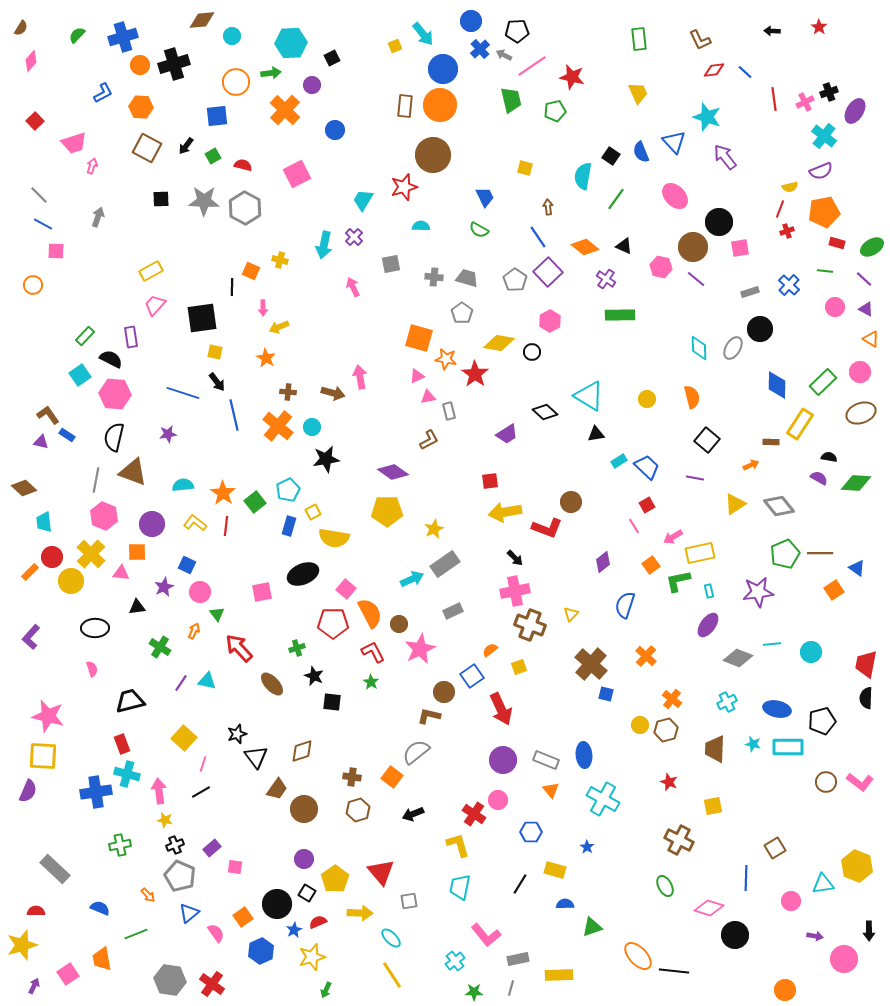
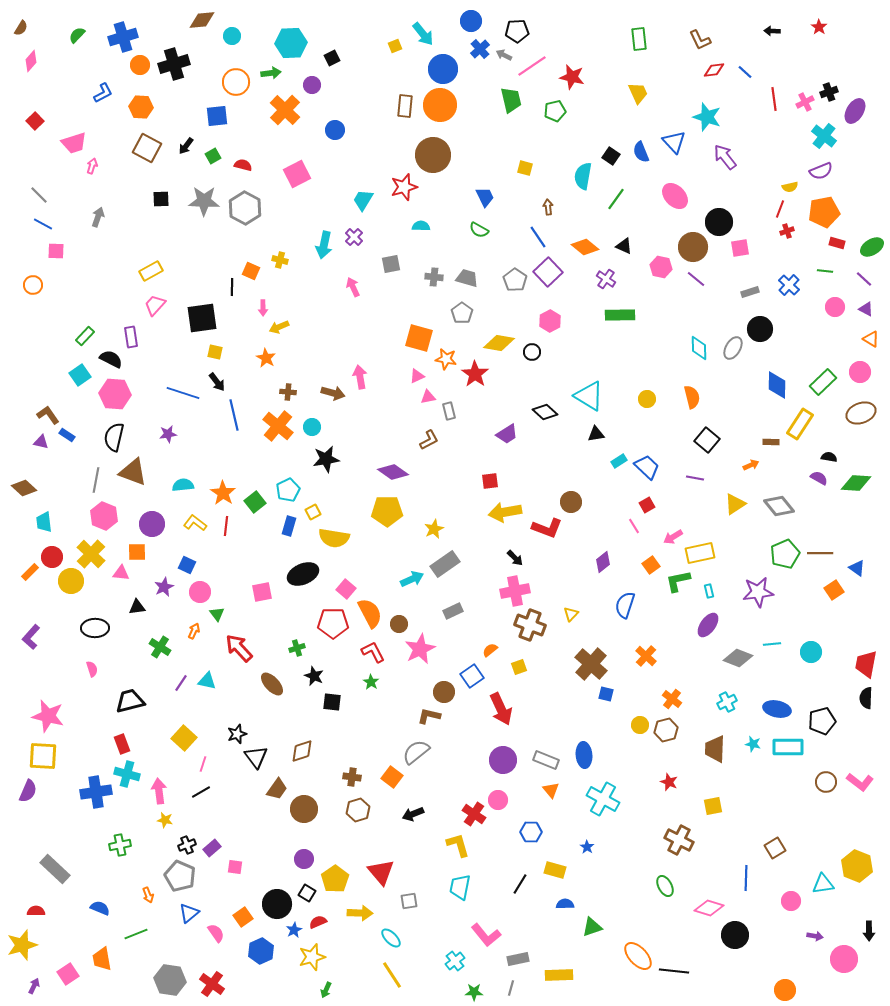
black cross at (175, 845): moved 12 px right
orange arrow at (148, 895): rotated 21 degrees clockwise
